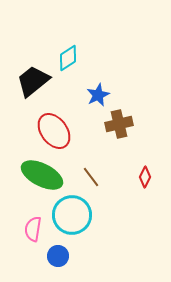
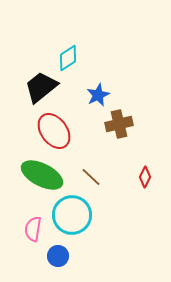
black trapezoid: moved 8 px right, 6 px down
brown line: rotated 10 degrees counterclockwise
